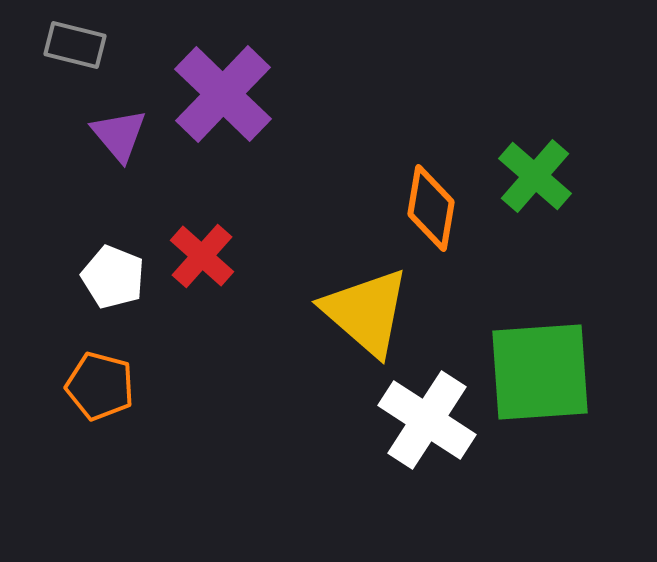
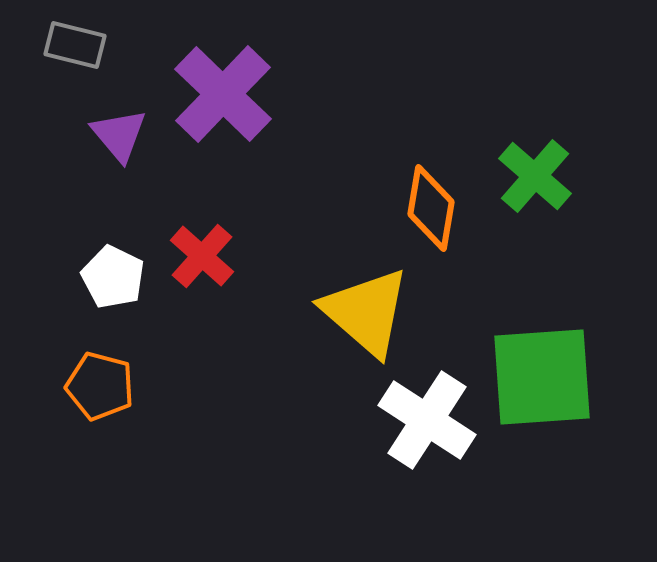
white pentagon: rotated 4 degrees clockwise
green square: moved 2 px right, 5 px down
